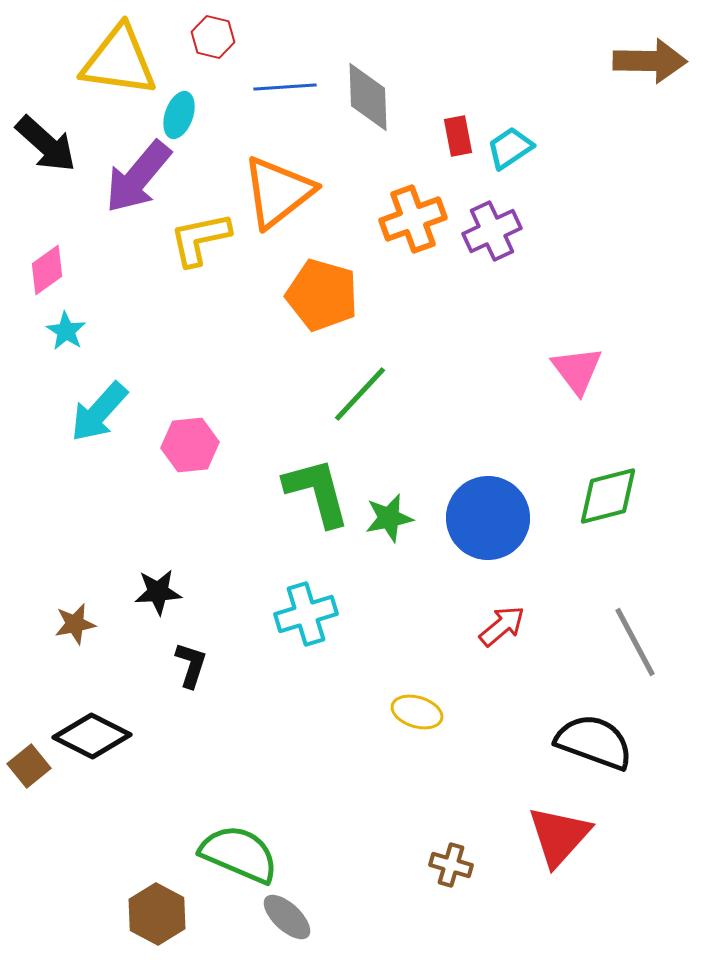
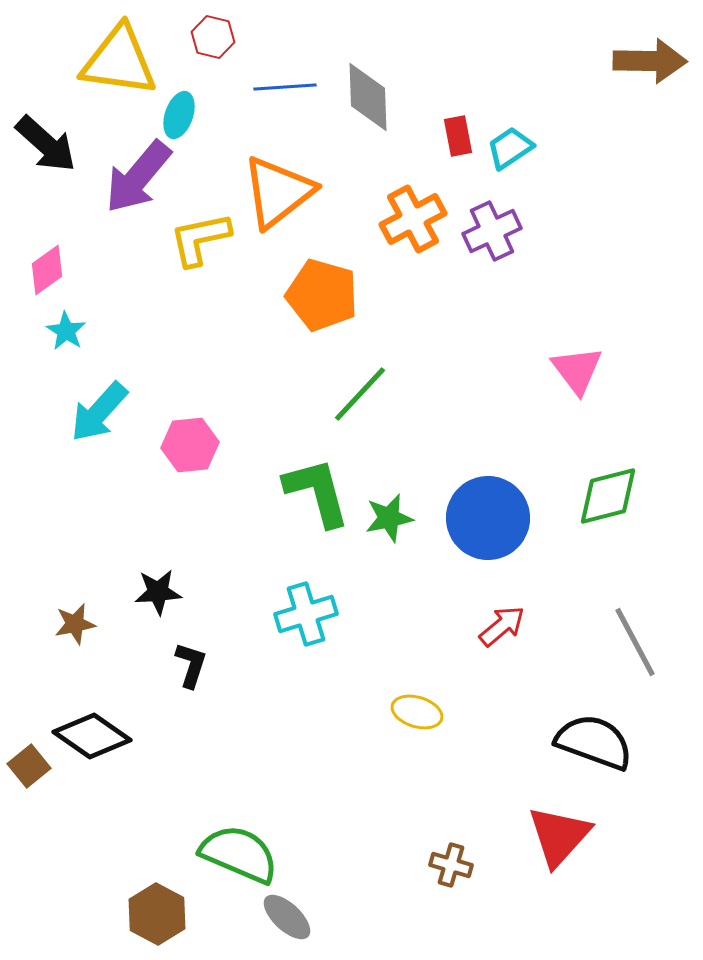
orange cross: rotated 8 degrees counterclockwise
black diamond: rotated 8 degrees clockwise
